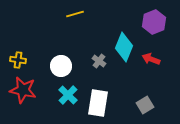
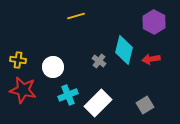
yellow line: moved 1 px right, 2 px down
purple hexagon: rotated 10 degrees counterclockwise
cyan diamond: moved 3 px down; rotated 8 degrees counterclockwise
red arrow: rotated 30 degrees counterclockwise
white circle: moved 8 px left, 1 px down
cyan cross: rotated 24 degrees clockwise
white rectangle: rotated 36 degrees clockwise
